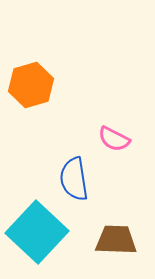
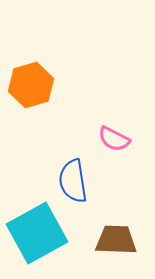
blue semicircle: moved 1 px left, 2 px down
cyan square: moved 1 px down; rotated 18 degrees clockwise
